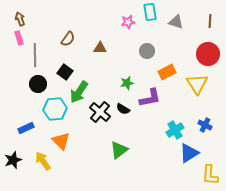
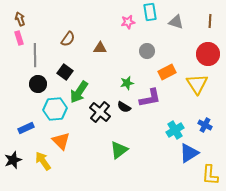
black semicircle: moved 1 px right, 2 px up
